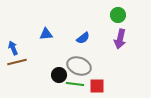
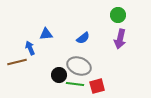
blue arrow: moved 17 px right
red square: rotated 14 degrees counterclockwise
